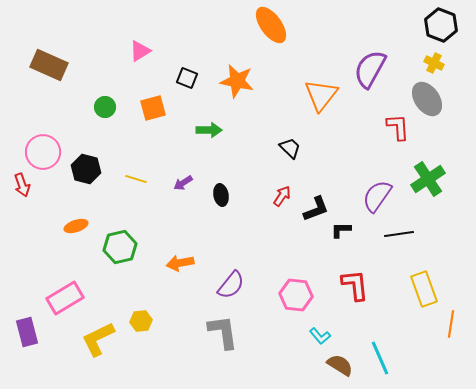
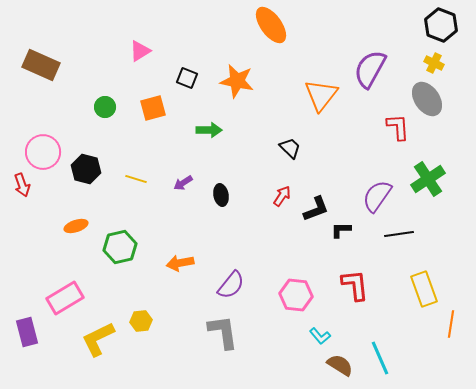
brown rectangle at (49, 65): moved 8 px left
